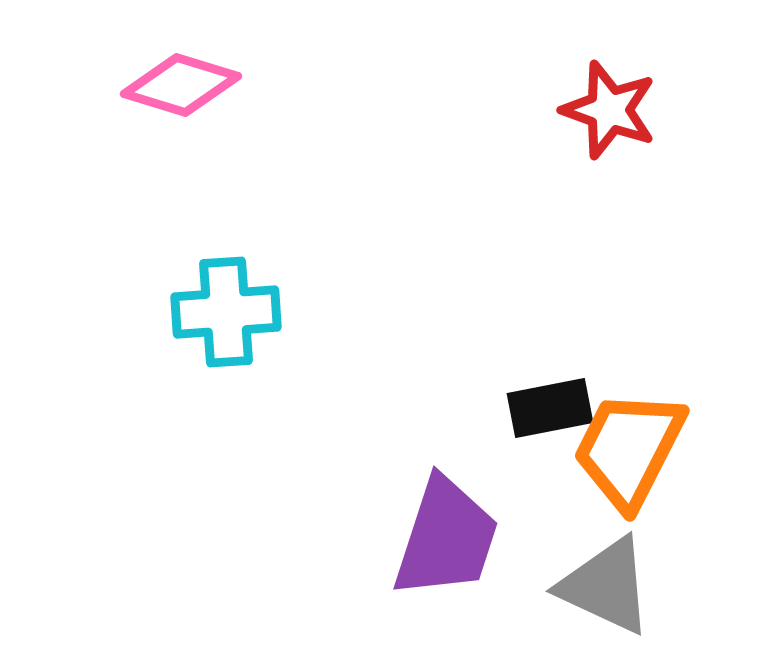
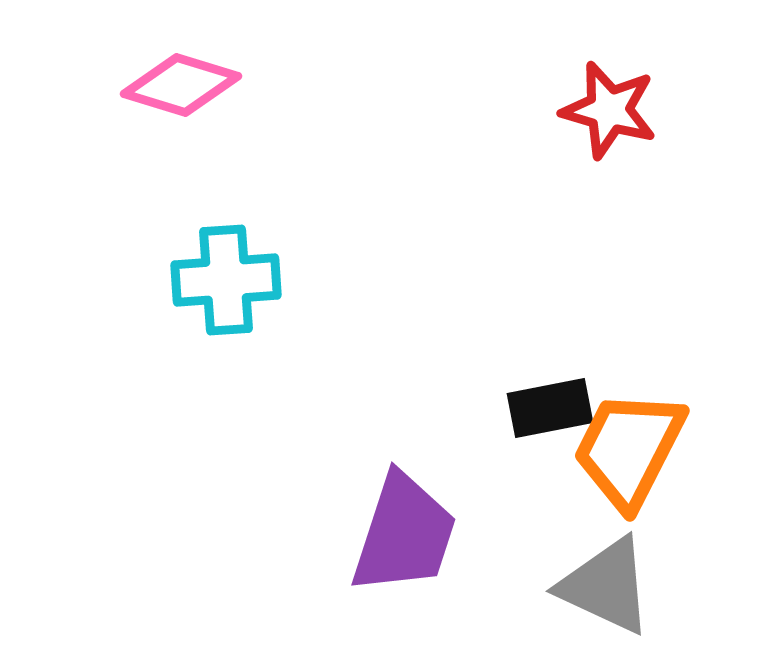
red star: rotated 4 degrees counterclockwise
cyan cross: moved 32 px up
purple trapezoid: moved 42 px left, 4 px up
